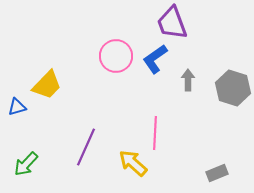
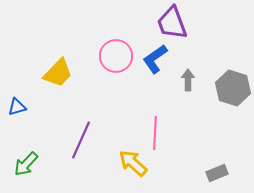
yellow trapezoid: moved 11 px right, 12 px up
purple line: moved 5 px left, 7 px up
